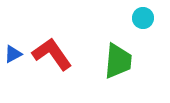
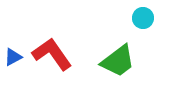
blue triangle: moved 3 px down
green trapezoid: rotated 48 degrees clockwise
